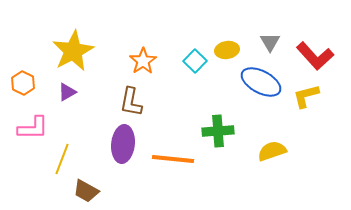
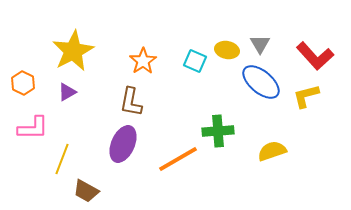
gray triangle: moved 10 px left, 2 px down
yellow ellipse: rotated 20 degrees clockwise
cyan square: rotated 20 degrees counterclockwise
blue ellipse: rotated 12 degrees clockwise
purple ellipse: rotated 18 degrees clockwise
orange line: moved 5 px right; rotated 36 degrees counterclockwise
